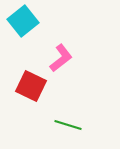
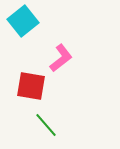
red square: rotated 16 degrees counterclockwise
green line: moved 22 px left; rotated 32 degrees clockwise
